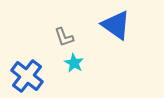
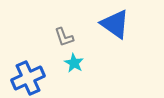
blue triangle: moved 1 px left, 1 px up
blue cross: moved 1 px right, 2 px down; rotated 28 degrees clockwise
